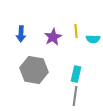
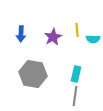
yellow line: moved 1 px right, 1 px up
gray hexagon: moved 1 px left, 4 px down
